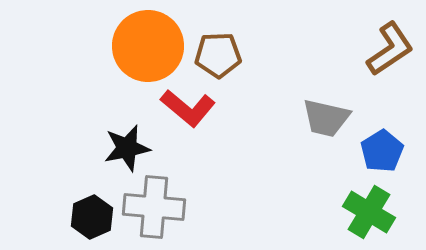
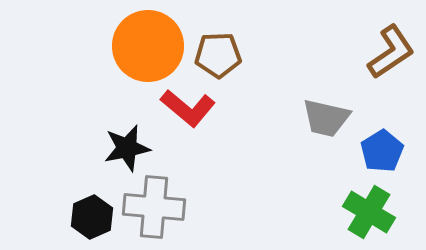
brown L-shape: moved 1 px right, 3 px down
